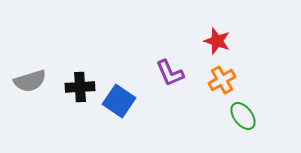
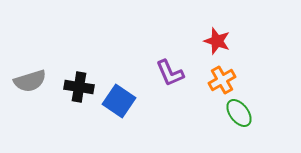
black cross: moved 1 px left; rotated 12 degrees clockwise
green ellipse: moved 4 px left, 3 px up
